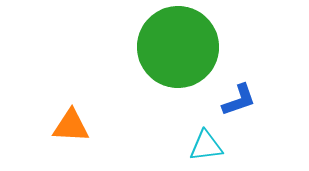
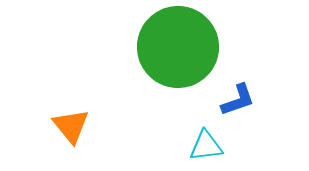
blue L-shape: moved 1 px left
orange triangle: rotated 48 degrees clockwise
